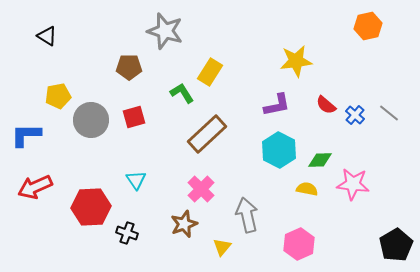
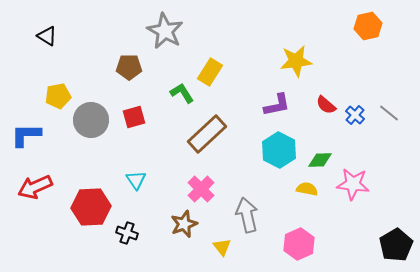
gray star: rotated 12 degrees clockwise
yellow triangle: rotated 18 degrees counterclockwise
